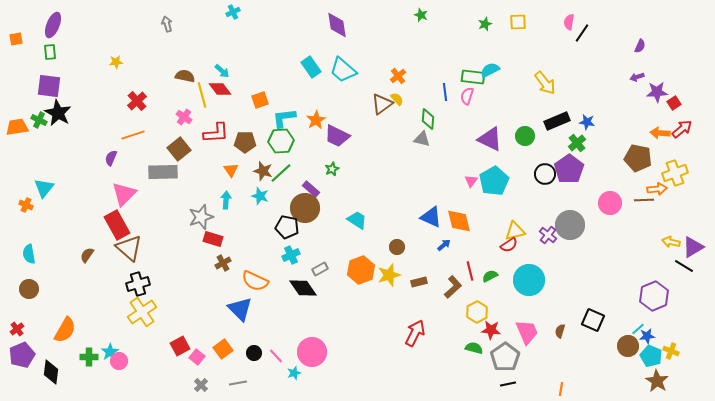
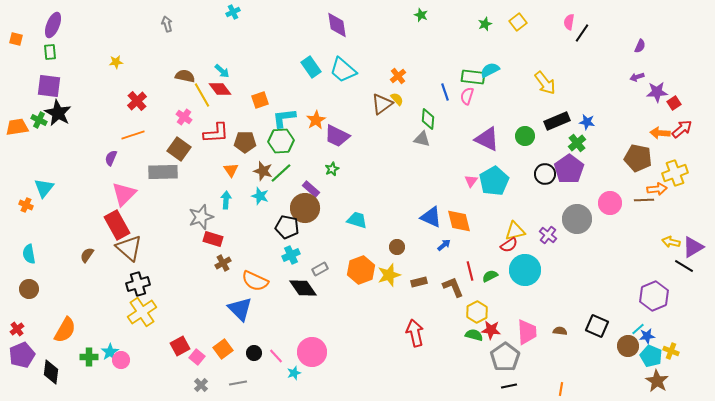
yellow square at (518, 22): rotated 36 degrees counterclockwise
orange square at (16, 39): rotated 24 degrees clockwise
blue line at (445, 92): rotated 12 degrees counterclockwise
yellow line at (202, 95): rotated 15 degrees counterclockwise
purple triangle at (490, 139): moved 3 px left
brown square at (179, 149): rotated 15 degrees counterclockwise
cyan trapezoid at (357, 220): rotated 15 degrees counterclockwise
gray circle at (570, 225): moved 7 px right, 6 px up
cyan circle at (529, 280): moved 4 px left, 10 px up
brown L-shape at (453, 287): rotated 70 degrees counterclockwise
black square at (593, 320): moved 4 px right, 6 px down
brown semicircle at (560, 331): rotated 80 degrees clockwise
pink trapezoid at (527, 332): rotated 20 degrees clockwise
red arrow at (415, 333): rotated 40 degrees counterclockwise
green semicircle at (474, 348): moved 13 px up
pink circle at (119, 361): moved 2 px right, 1 px up
black line at (508, 384): moved 1 px right, 2 px down
